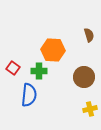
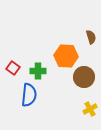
brown semicircle: moved 2 px right, 2 px down
orange hexagon: moved 13 px right, 6 px down
green cross: moved 1 px left
yellow cross: rotated 16 degrees counterclockwise
